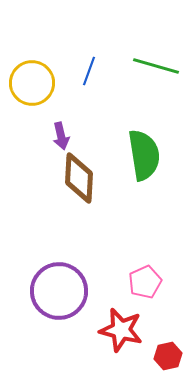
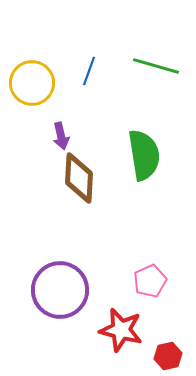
pink pentagon: moved 5 px right, 1 px up
purple circle: moved 1 px right, 1 px up
